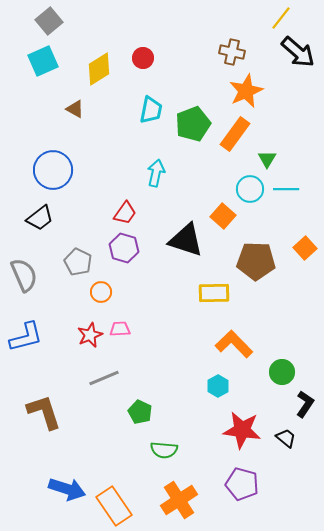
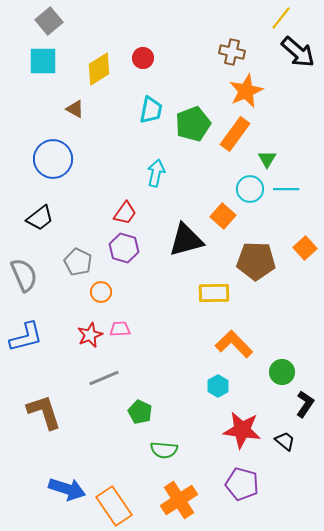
cyan square at (43, 61): rotated 24 degrees clockwise
blue circle at (53, 170): moved 11 px up
black triangle at (186, 240): rotated 33 degrees counterclockwise
black trapezoid at (286, 438): moved 1 px left, 3 px down
